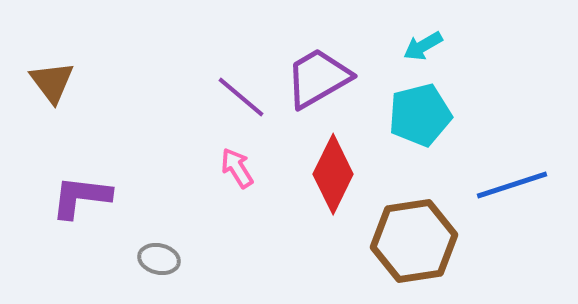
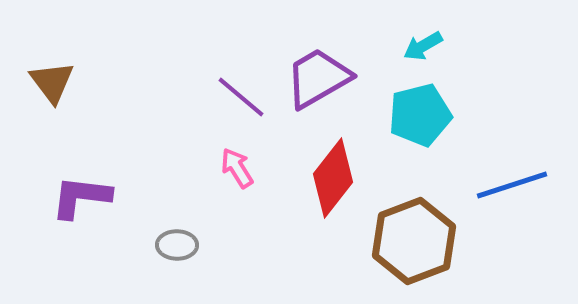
red diamond: moved 4 px down; rotated 12 degrees clockwise
brown hexagon: rotated 12 degrees counterclockwise
gray ellipse: moved 18 px right, 14 px up; rotated 12 degrees counterclockwise
